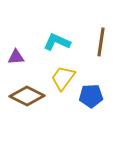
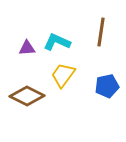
brown line: moved 10 px up
purple triangle: moved 11 px right, 9 px up
yellow trapezoid: moved 3 px up
blue pentagon: moved 16 px right, 10 px up; rotated 10 degrees counterclockwise
